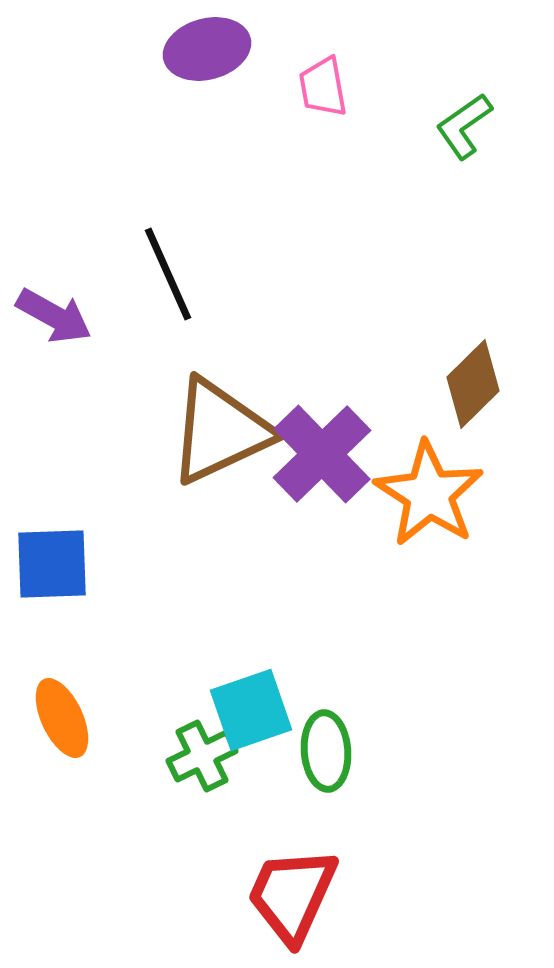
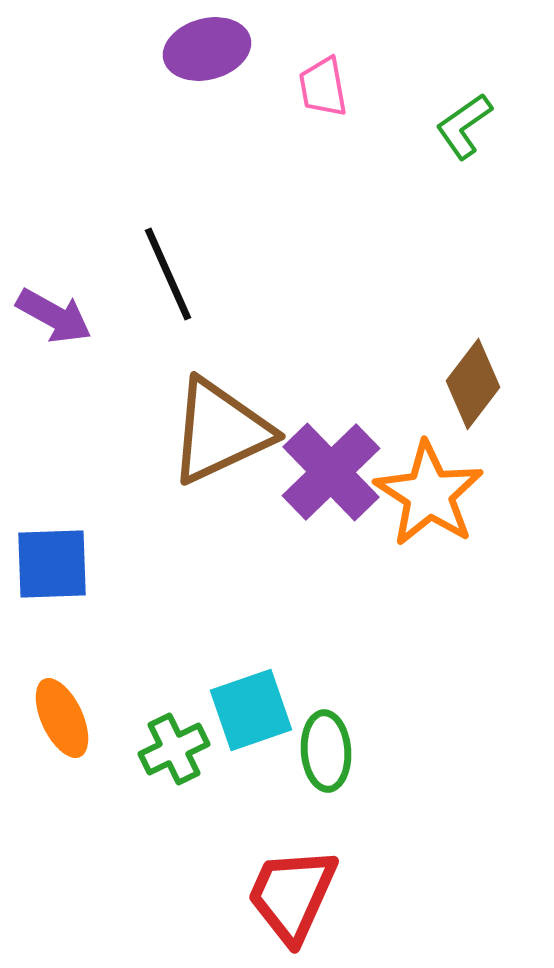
brown diamond: rotated 8 degrees counterclockwise
purple cross: moved 9 px right, 18 px down
green cross: moved 28 px left, 7 px up
